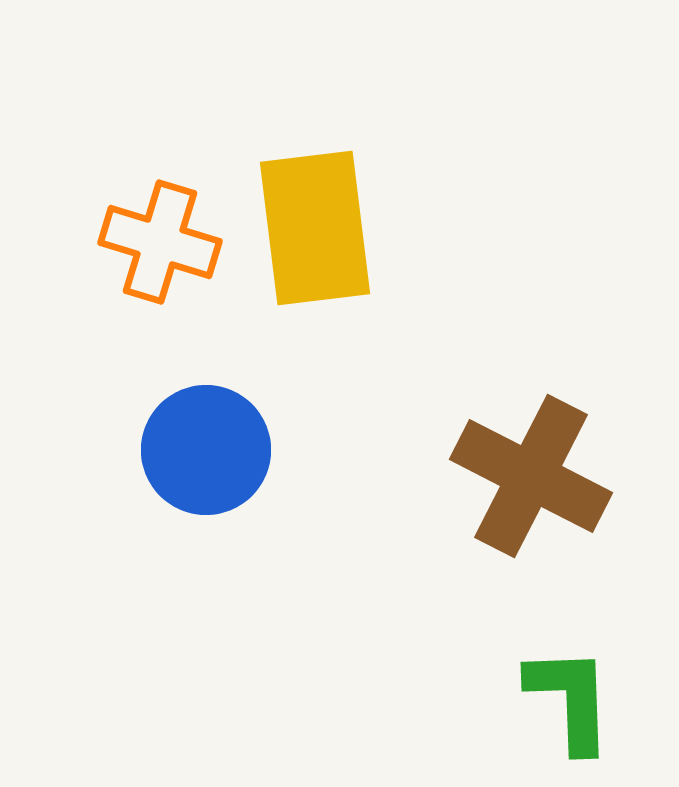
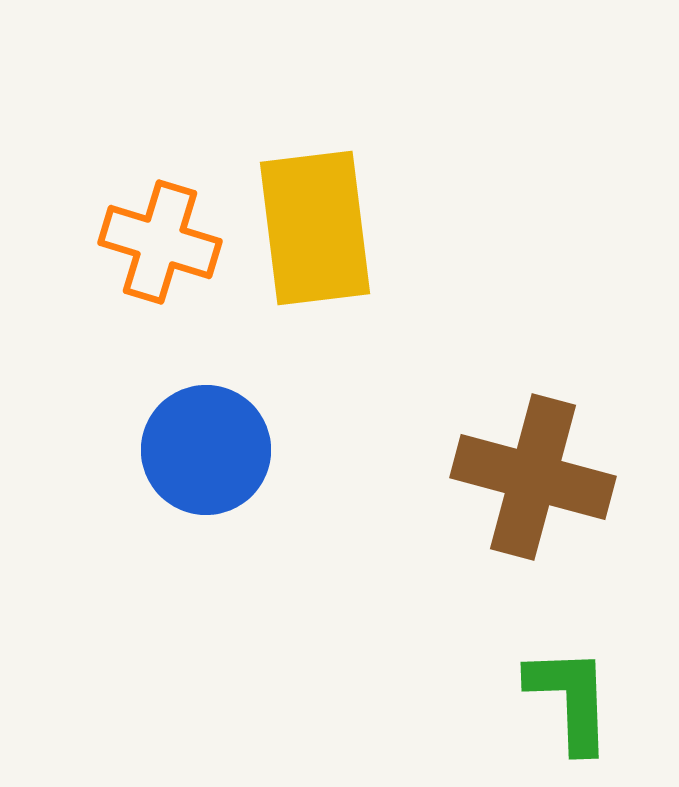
brown cross: moved 2 px right, 1 px down; rotated 12 degrees counterclockwise
